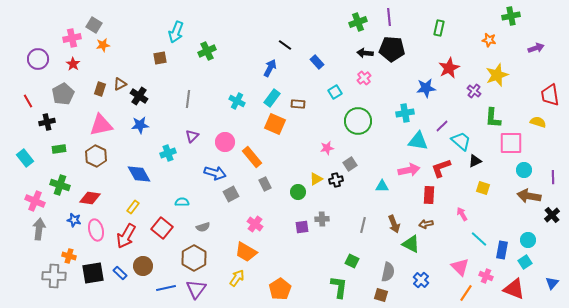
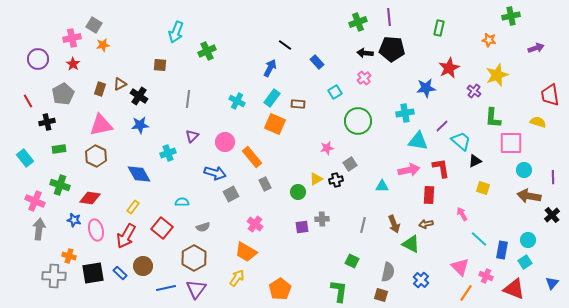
brown square at (160, 58): moved 7 px down; rotated 16 degrees clockwise
red L-shape at (441, 168): rotated 100 degrees clockwise
green L-shape at (339, 287): moved 4 px down
